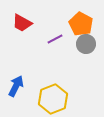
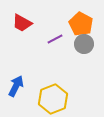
gray circle: moved 2 px left
